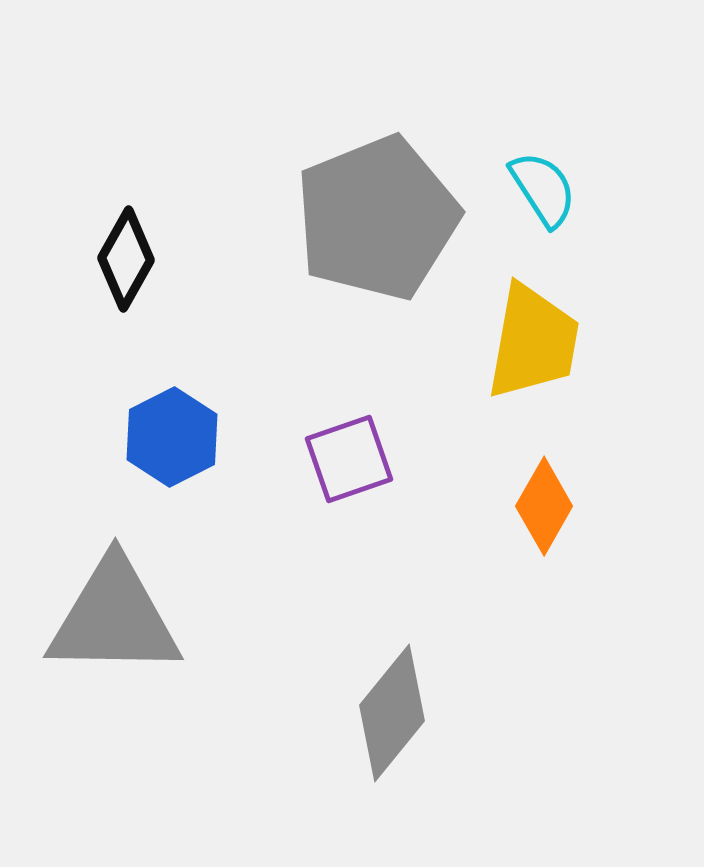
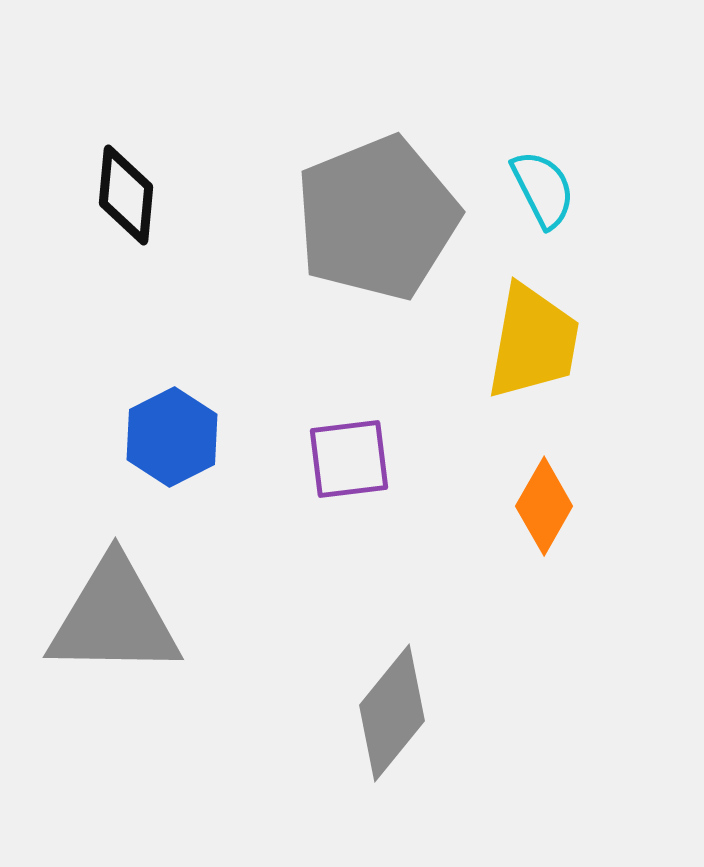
cyan semicircle: rotated 6 degrees clockwise
black diamond: moved 64 px up; rotated 24 degrees counterclockwise
purple square: rotated 12 degrees clockwise
